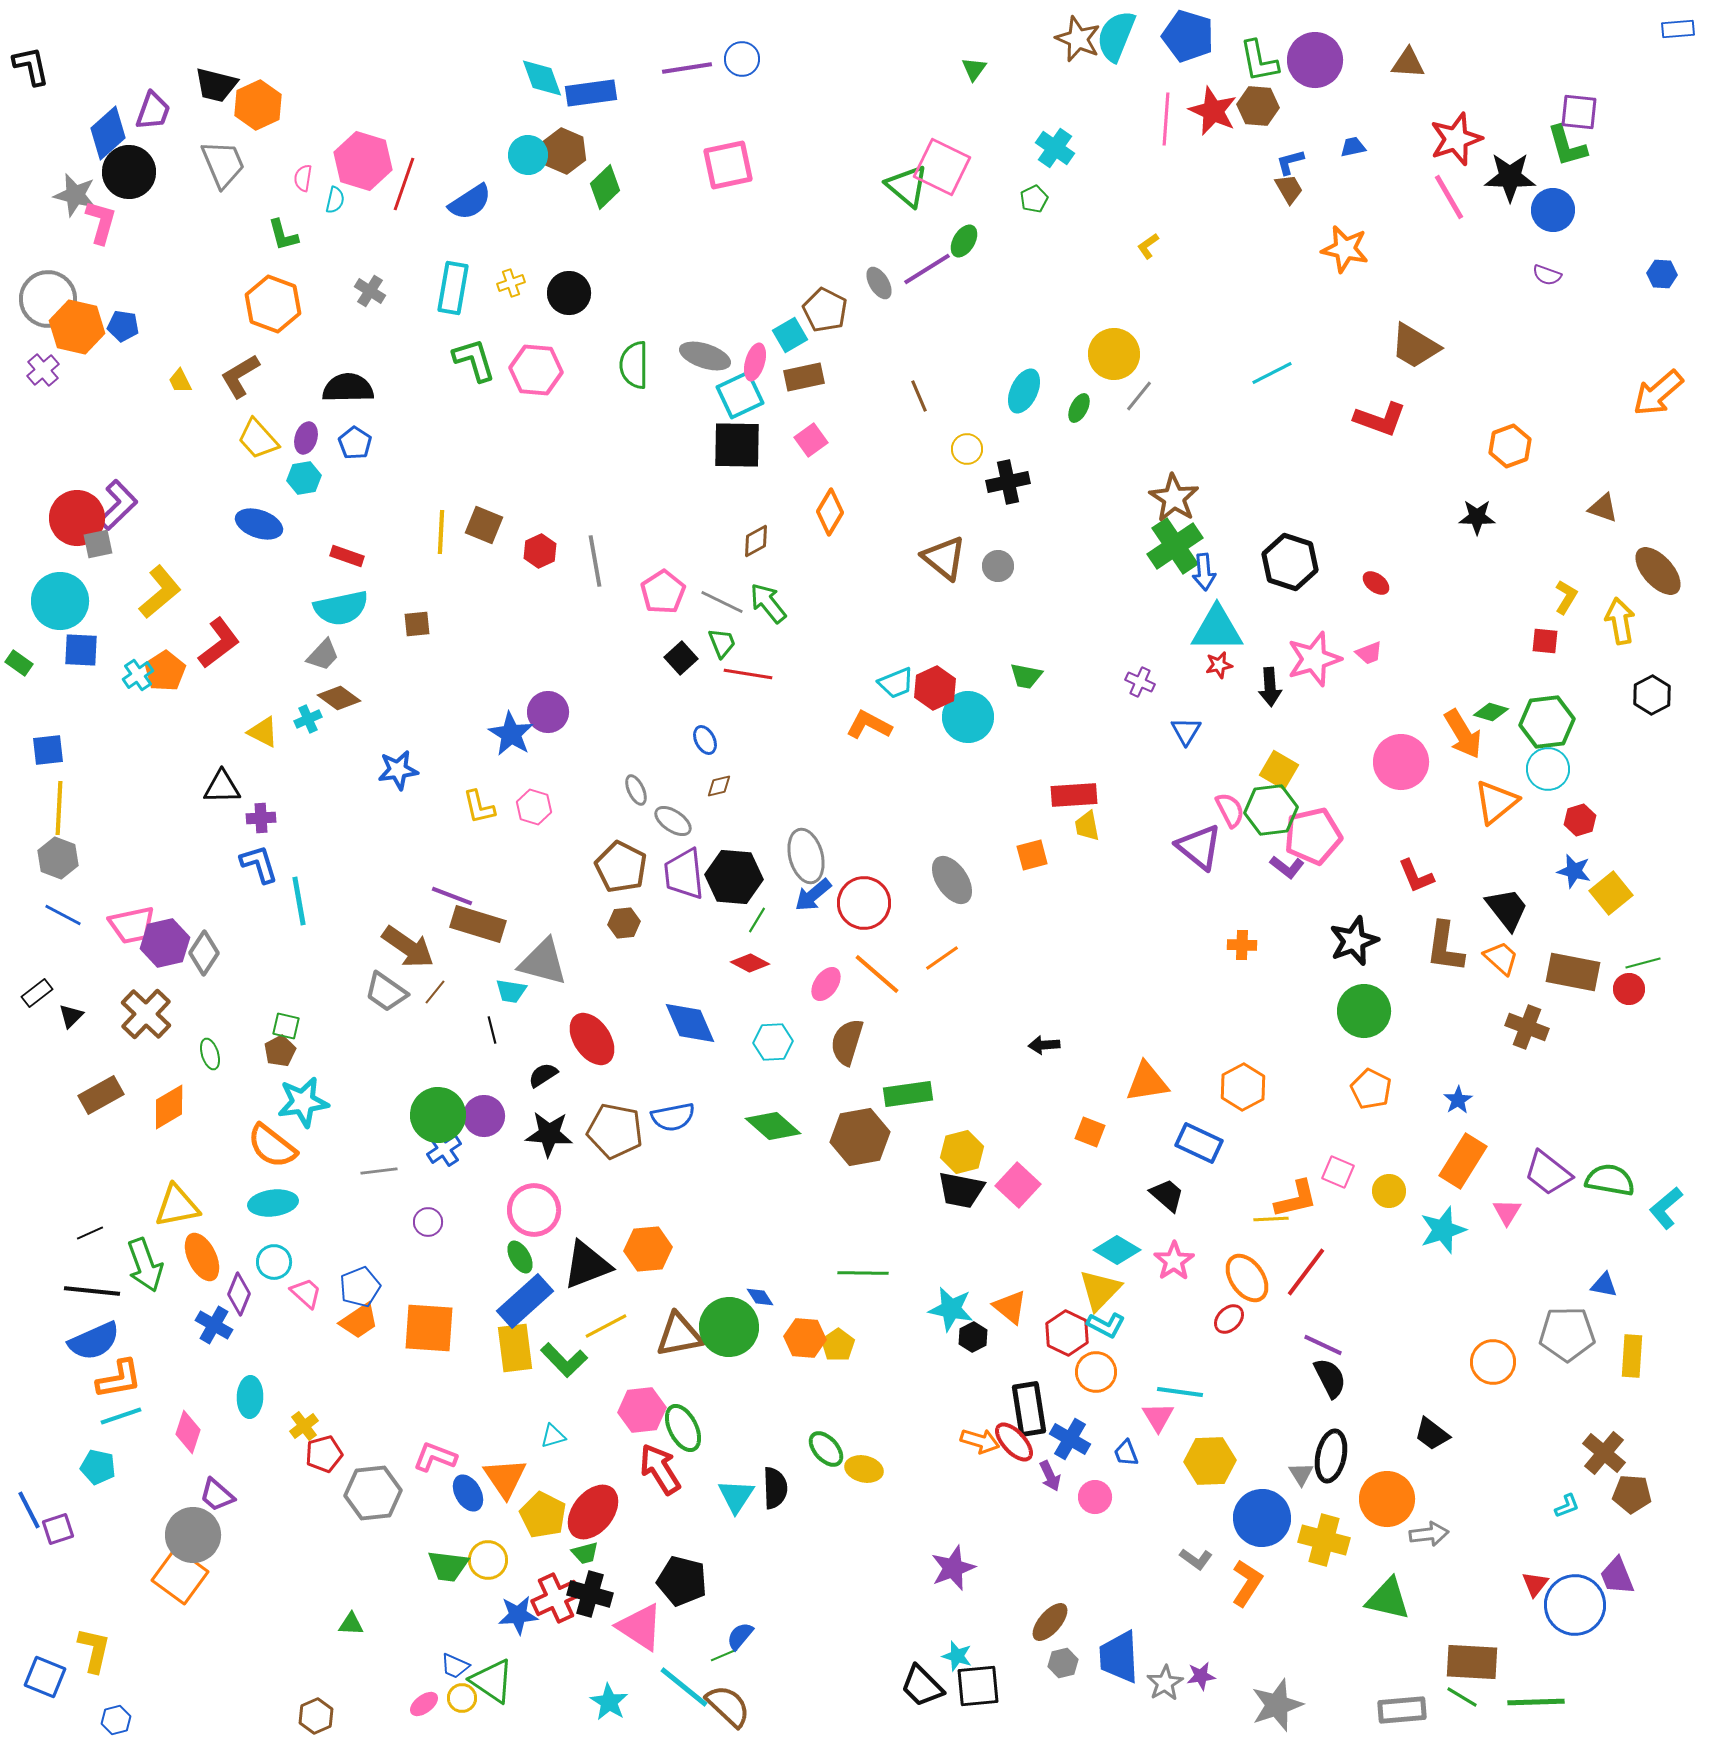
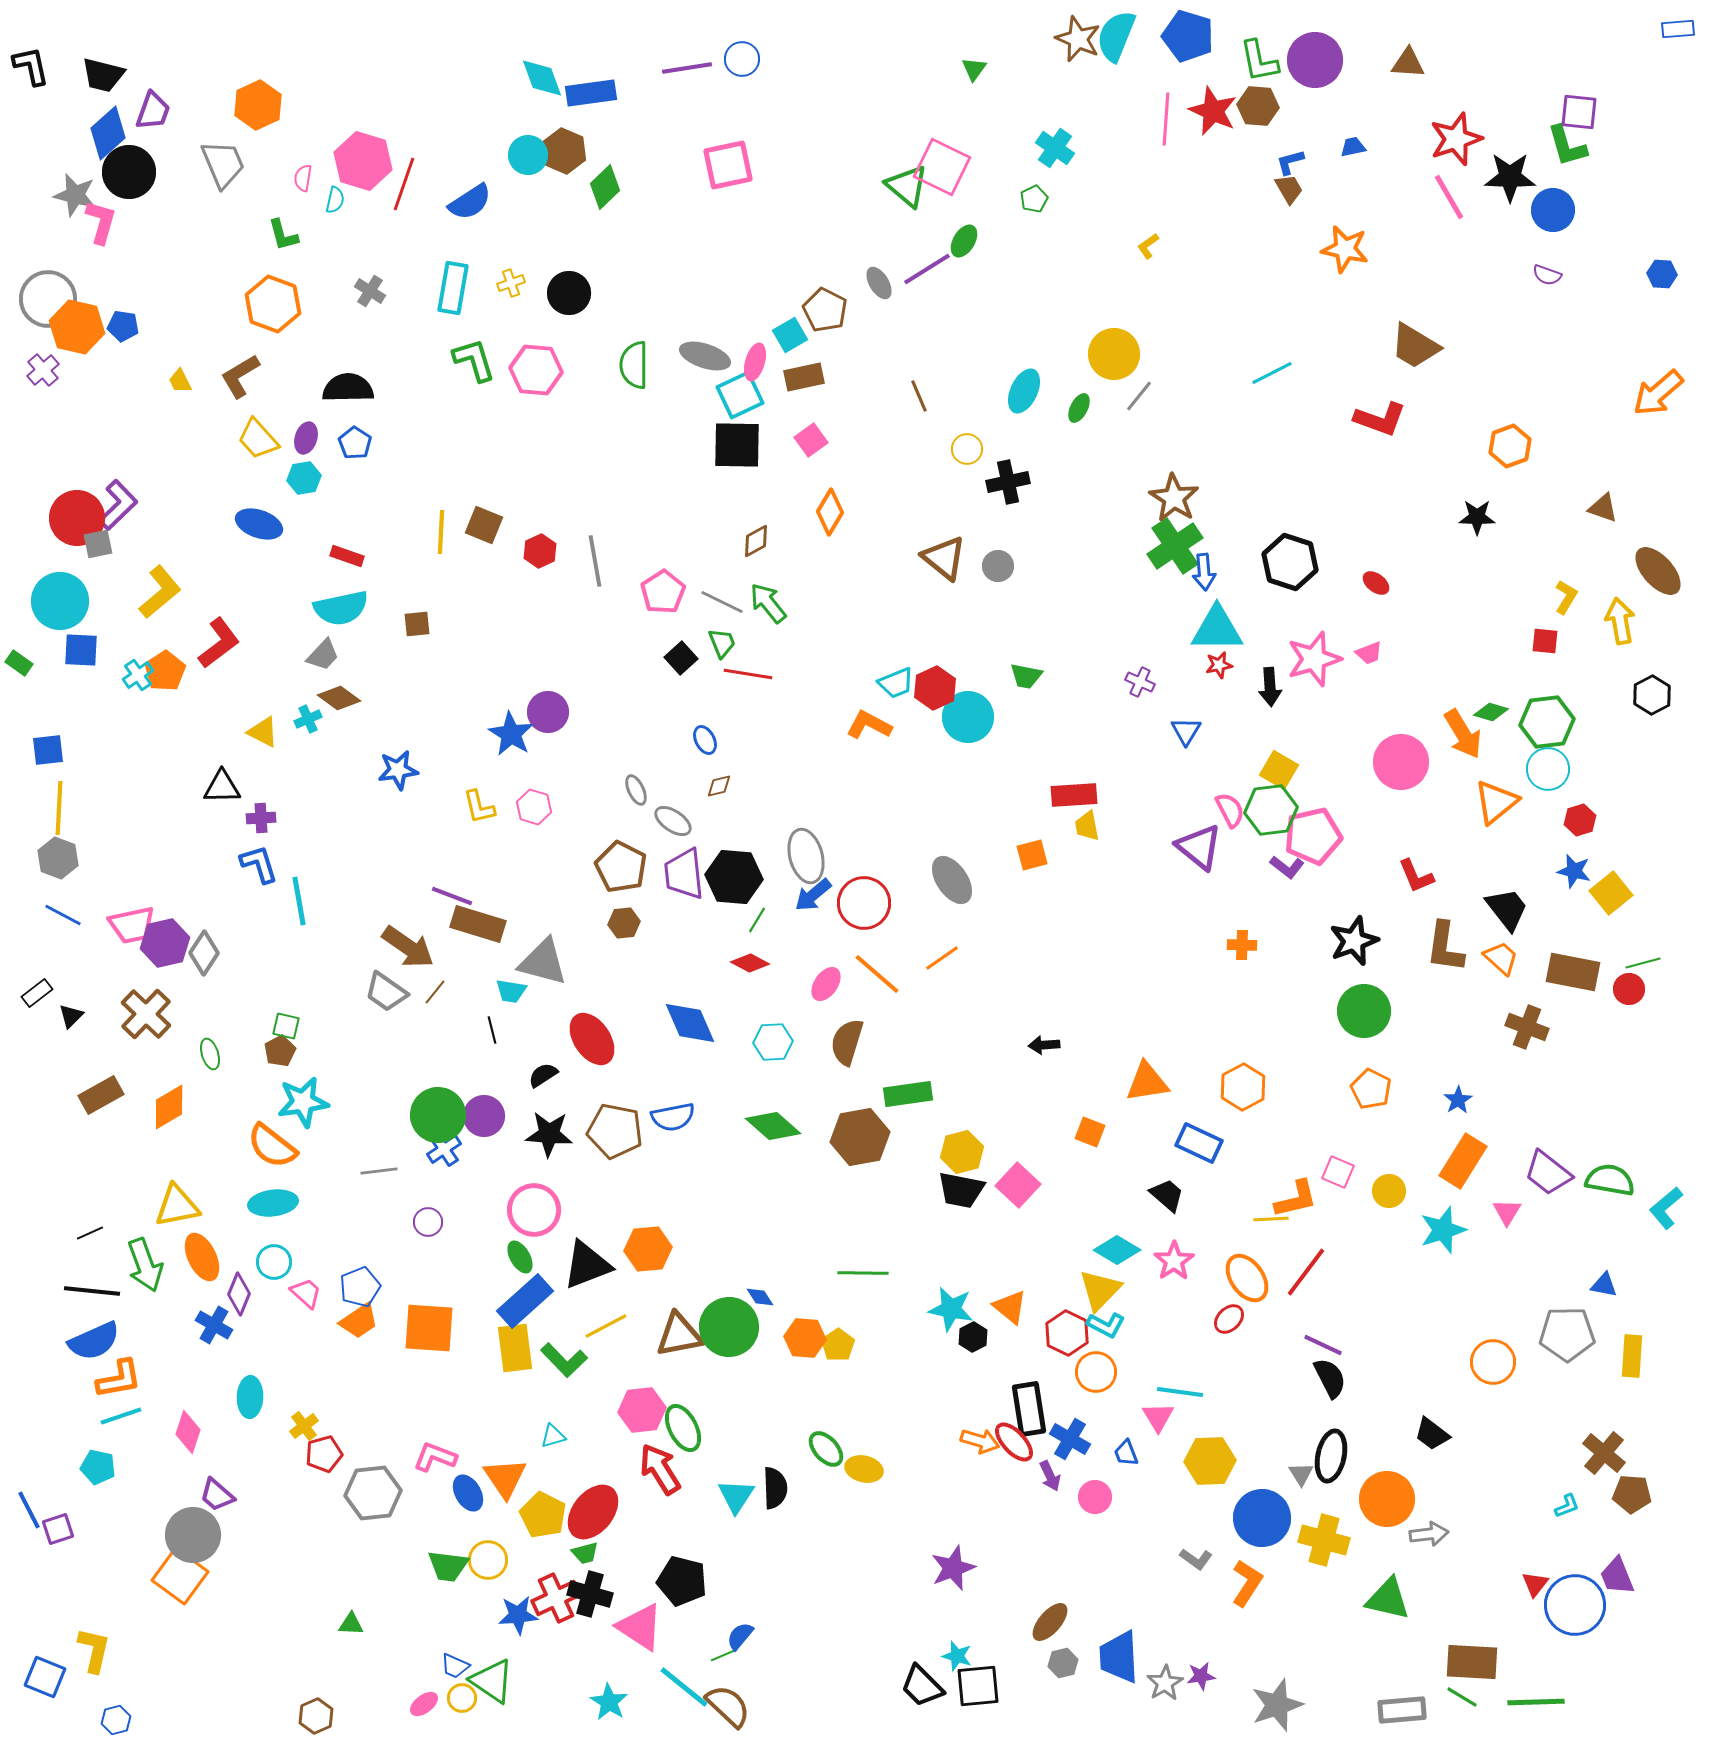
black trapezoid at (216, 85): moved 113 px left, 10 px up
